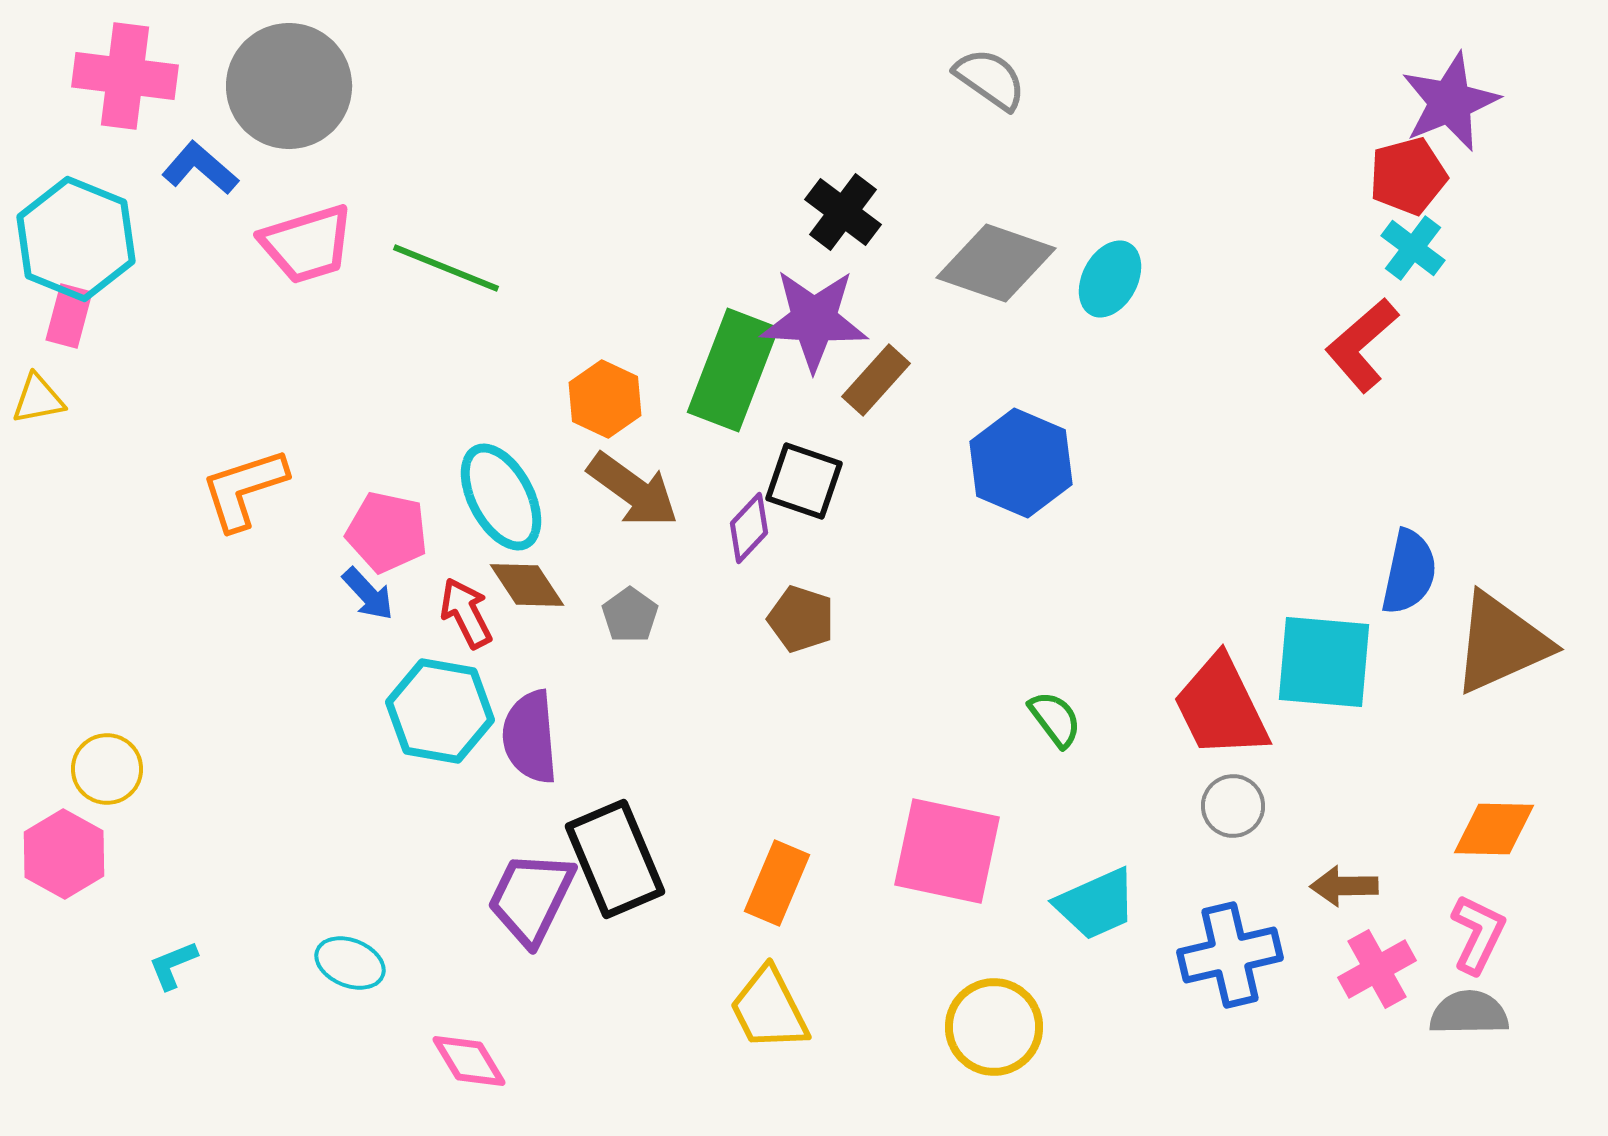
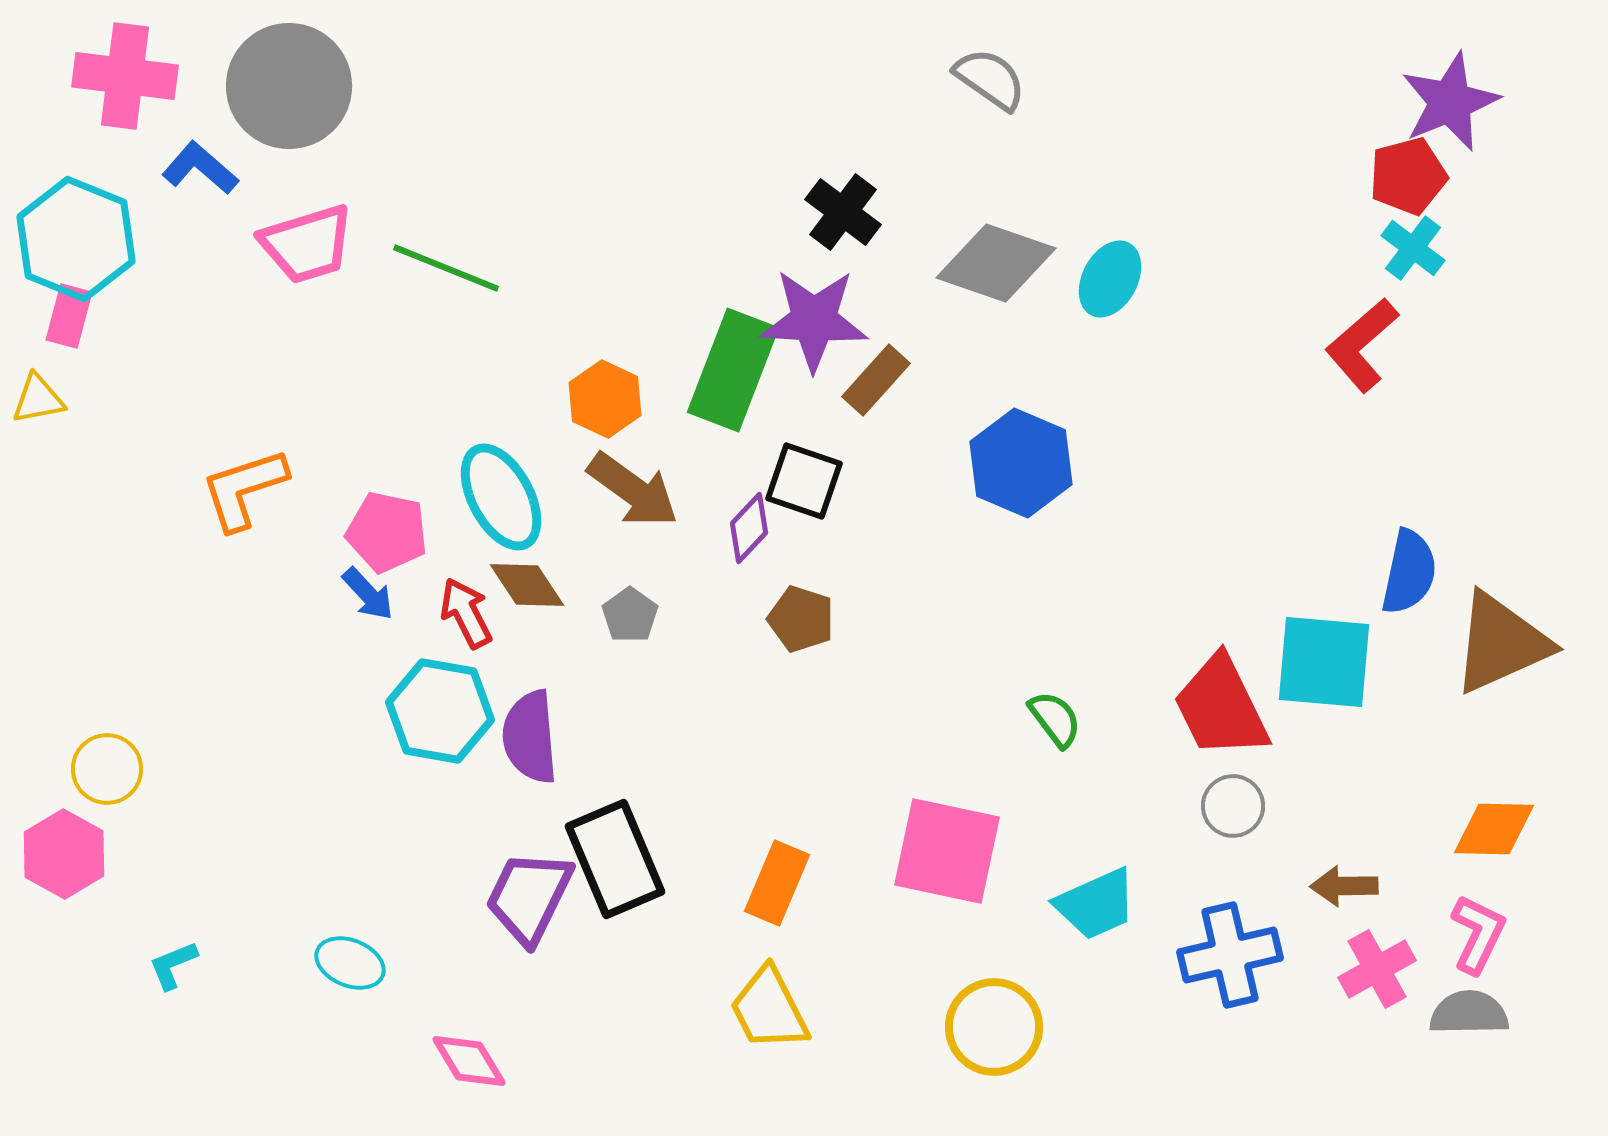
purple trapezoid at (531, 898): moved 2 px left, 1 px up
